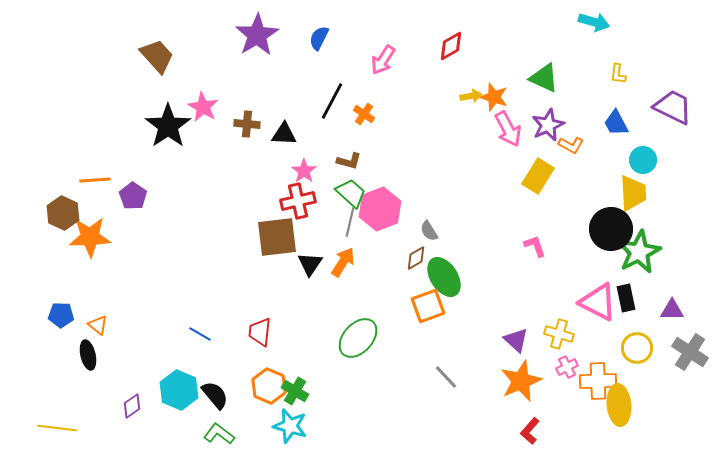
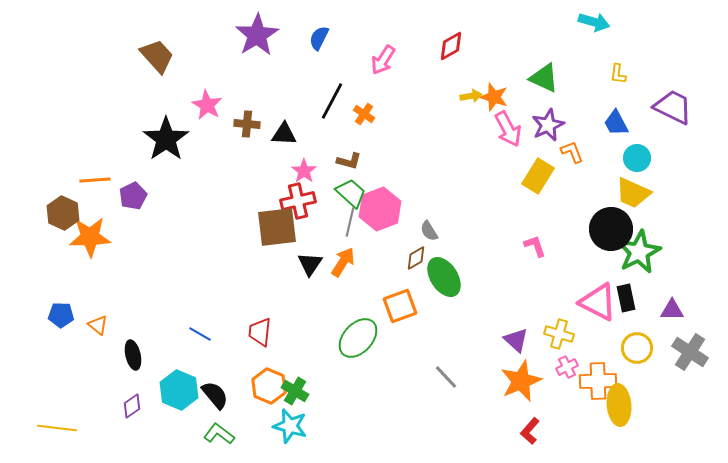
pink star at (203, 107): moved 4 px right, 2 px up
black star at (168, 126): moved 2 px left, 13 px down
orange L-shape at (571, 145): moved 1 px right, 7 px down; rotated 140 degrees counterclockwise
cyan circle at (643, 160): moved 6 px left, 2 px up
yellow trapezoid at (633, 193): rotated 117 degrees clockwise
purple pentagon at (133, 196): rotated 12 degrees clockwise
brown square at (277, 237): moved 10 px up
orange square at (428, 306): moved 28 px left
black ellipse at (88, 355): moved 45 px right
